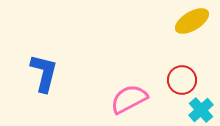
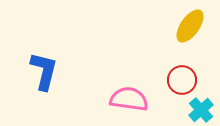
yellow ellipse: moved 2 px left, 5 px down; rotated 24 degrees counterclockwise
blue L-shape: moved 2 px up
pink semicircle: rotated 36 degrees clockwise
